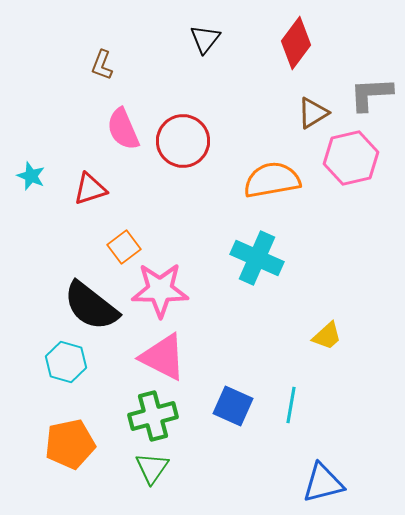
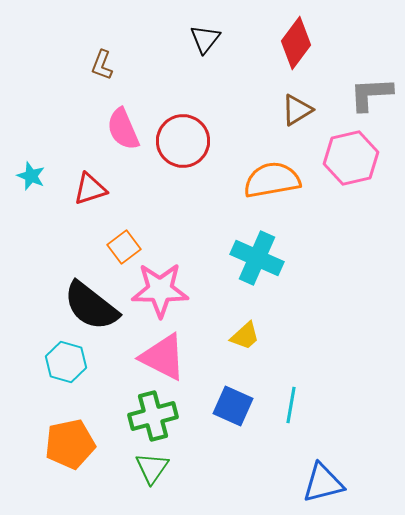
brown triangle: moved 16 px left, 3 px up
yellow trapezoid: moved 82 px left
